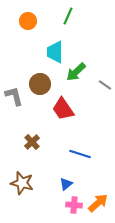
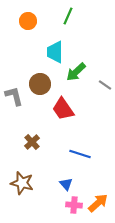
blue triangle: rotated 32 degrees counterclockwise
